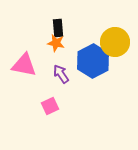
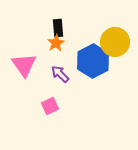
orange star: rotated 30 degrees clockwise
pink triangle: rotated 44 degrees clockwise
purple arrow: moved 1 px left; rotated 12 degrees counterclockwise
